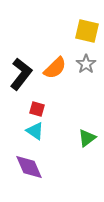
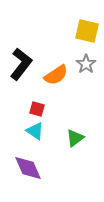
orange semicircle: moved 1 px right, 7 px down; rotated 10 degrees clockwise
black L-shape: moved 10 px up
green triangle: moved 12 px left
purple diamond: moved 1 px left, 1 px down
